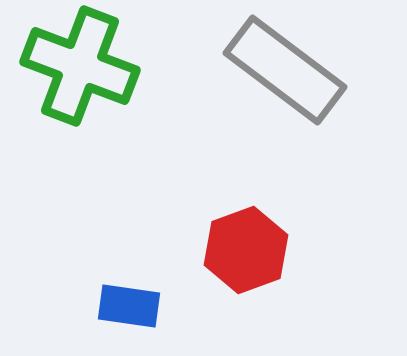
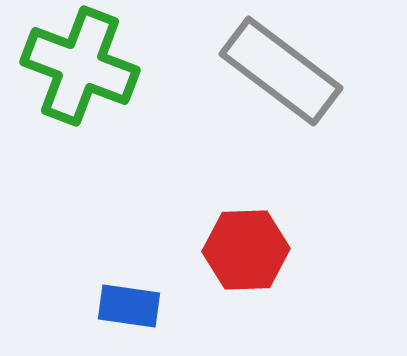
gray rectangle: moved 4 px left, 1 px down
red hexagon: rotated 18 degrees clockwise
